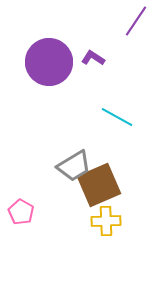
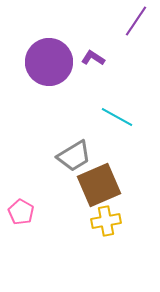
gray trapezoid: moved 10 px up
yellow cross: rotated 8 degrees counterclockwise
